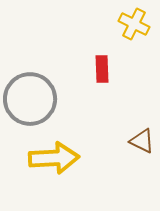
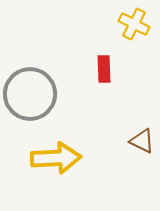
red rectangle: moved 2 px right
gray circle: moved 5 px up
yellow arrow: moved 2 px right
